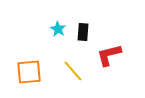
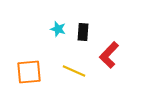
cyan star: rotated 14 degrees counterclockwise
red L-shape: rotated 32 degrees counterclockwise
yellow line: moved 1 px right; rotated 25 degrees counterclockwise
